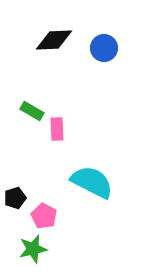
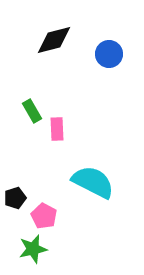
black diamond: rotated 12 degrees counterclockwise
blue circle: moved 5 px right, 6 px down
green rectangle: rotated 30 degrees clockwise
cyan semicircle: moved 1 px right
